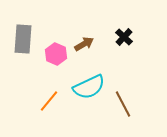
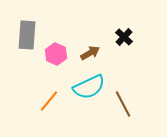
gray rectangle: moved 4 px right, 4 px up
brown arrow: moved 6 px right, 9 px down
